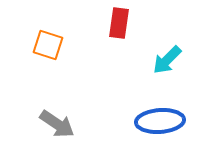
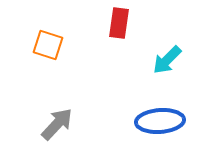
gray arrow: rotated 81 degrees counterclockwise
